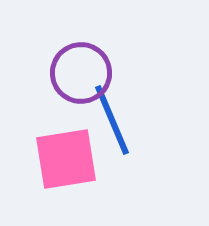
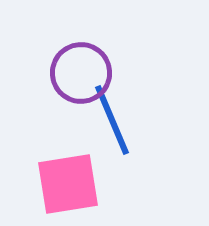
pink square: moved 2 px right, 25 px down
